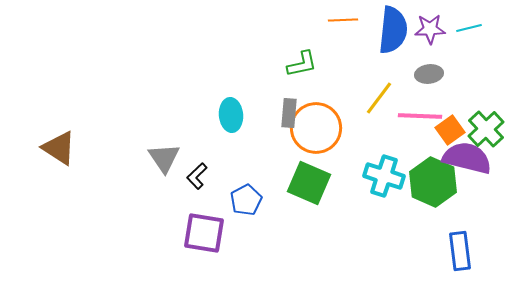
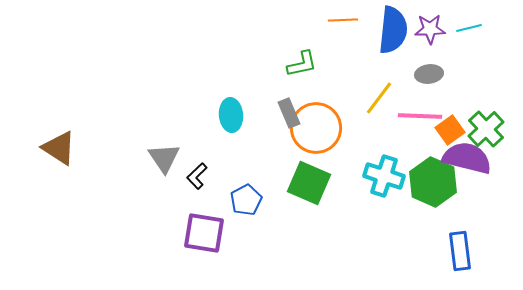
gray rectangle: rotated 28 degrees counterclockwise
